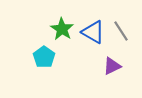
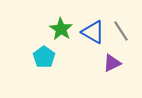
green star: moved 1 px left
purple triangle: moved 3 px up
